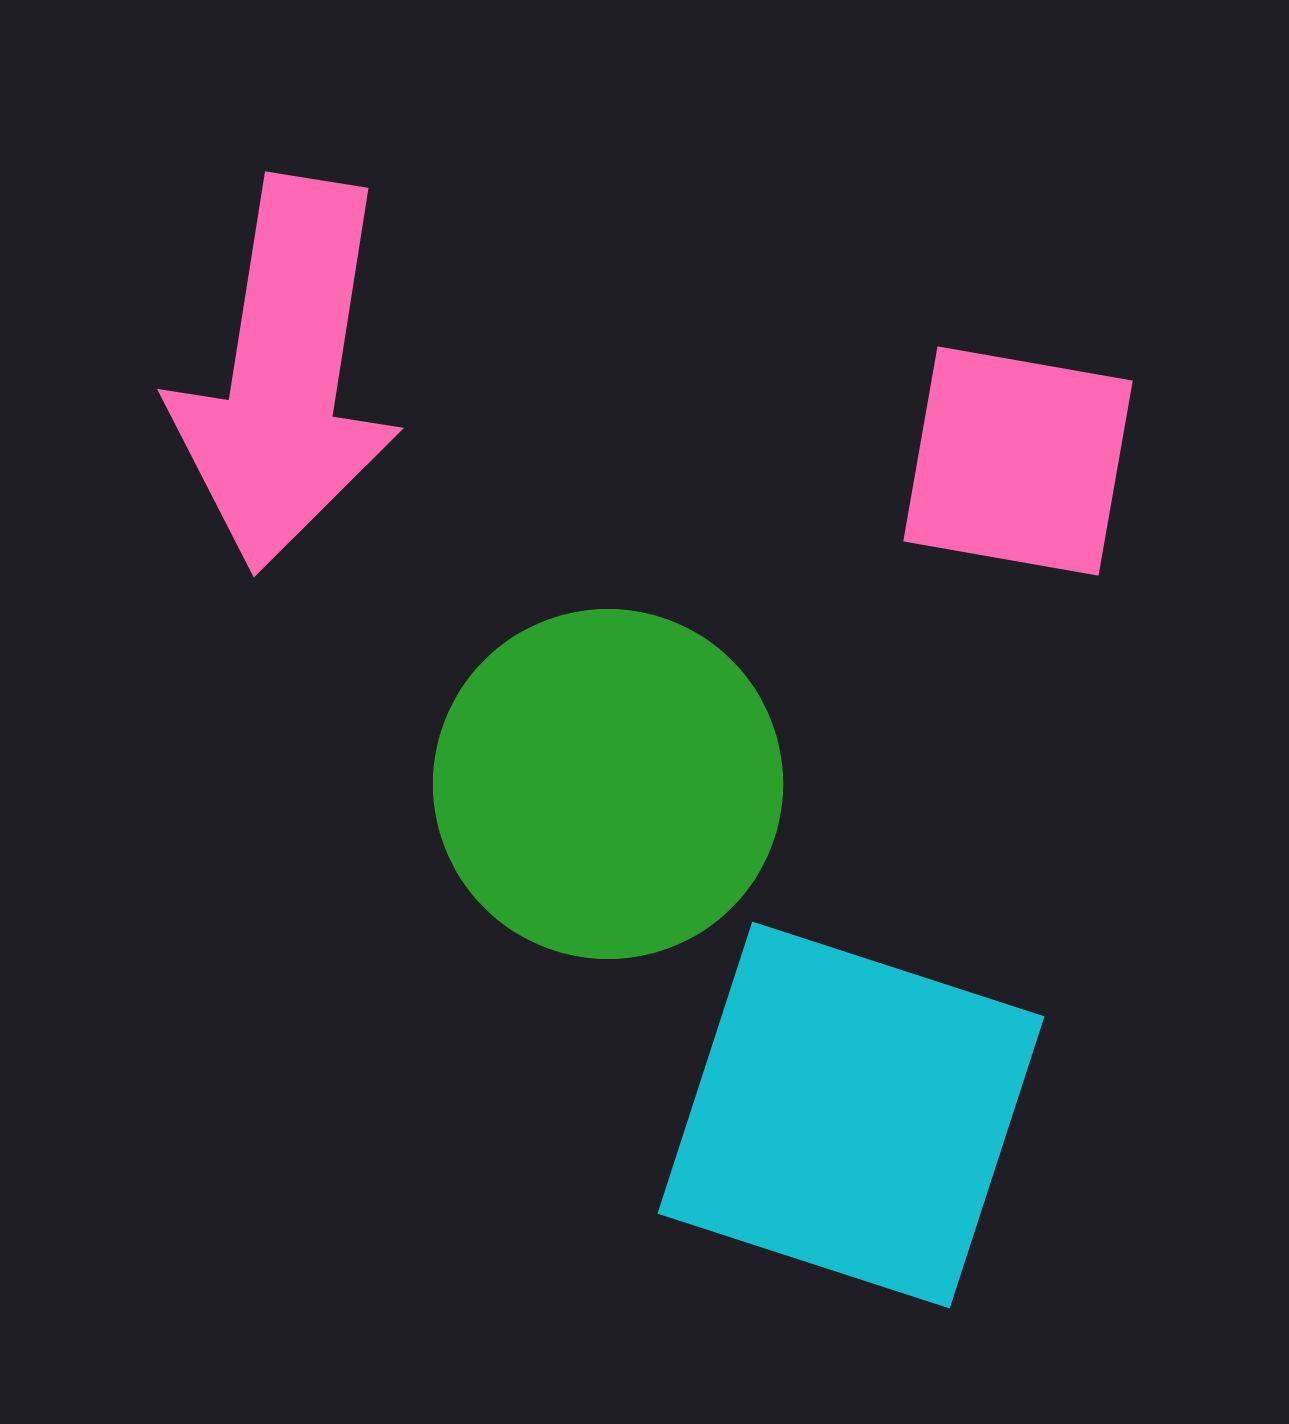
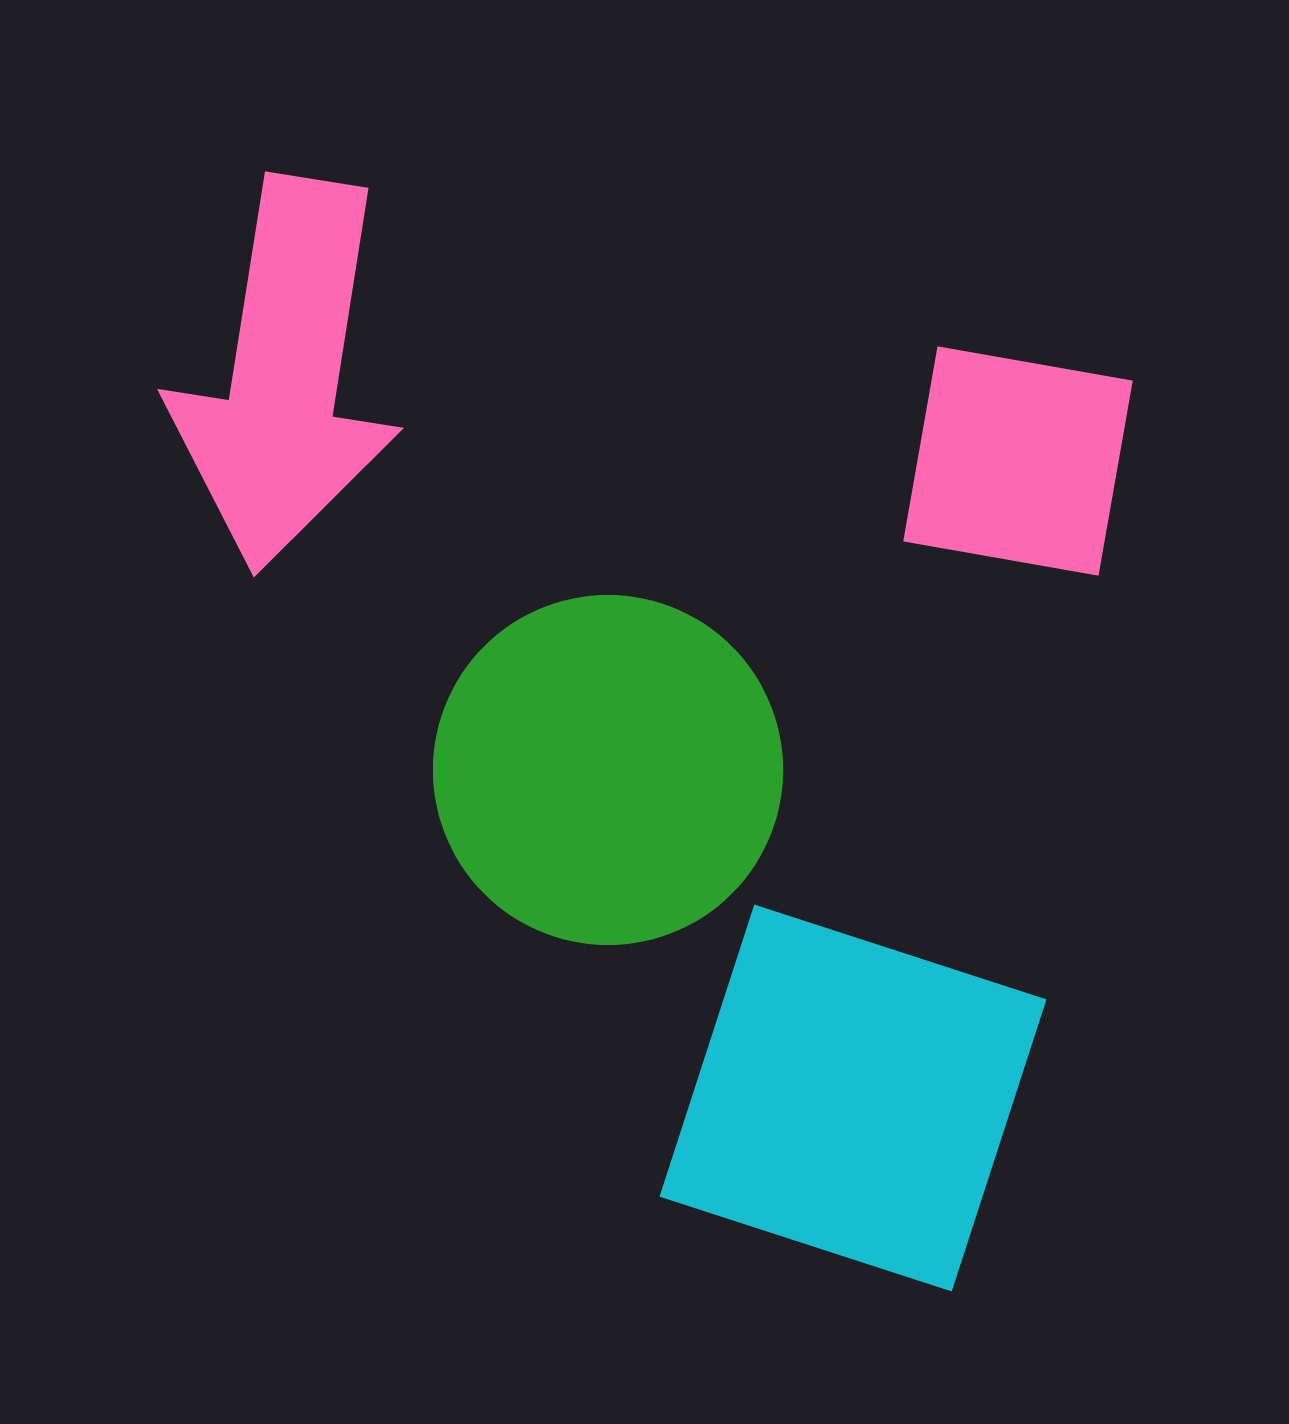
green circle: moved 14 px up
cyan square: moved 2 px right, 17 px up
